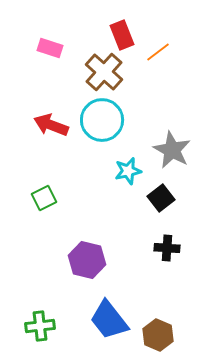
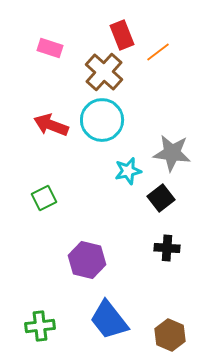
gray star: moved 3 px down; rotated 21 degrees counterclockwise
brown hexagon: moved 12 px right
